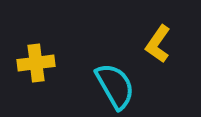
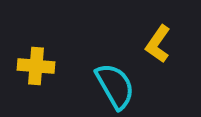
yellow cross: moved 3 px down; rotated 12 degrees clockwise
